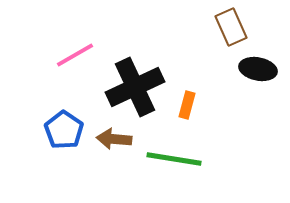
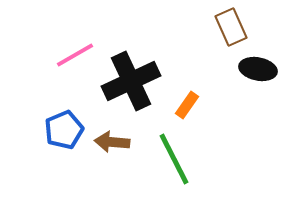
black cross: moved 4 px left, 6 px up
orange rectangle: rotated 20 degrees clockwise
blue pentagon: rotated 15 degrees clockwise
brown arrow: moved 2 px left, 3 px down
green line: rotated 54 degrees clockwise
